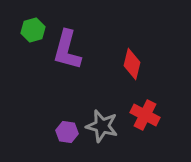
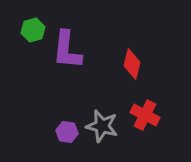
purple L-shape: rotated 9 degrees counterclockwise
